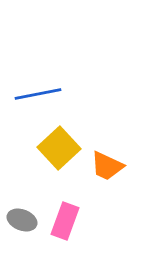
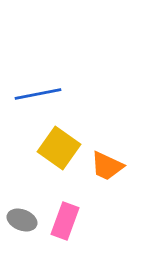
yellow square: rotated 12 degrees counterclockwise
